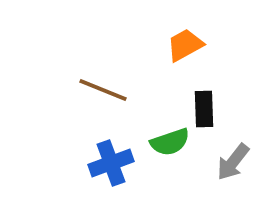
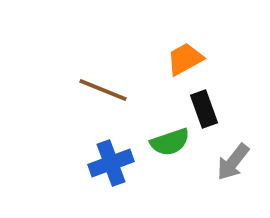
orange trapezoid: moved 14 px down
black rectangle: rotated 18 degrees counterclockwise
